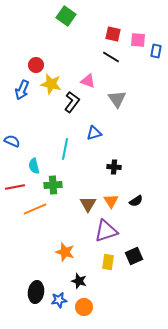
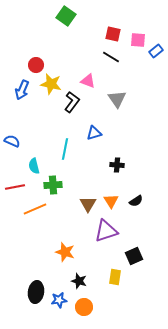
blue rectangle: rotated 40 degrees clockwise
black cross: moved 3 px right, 2 px up
yellow rectangle: moved 7 px right, 15 px down
